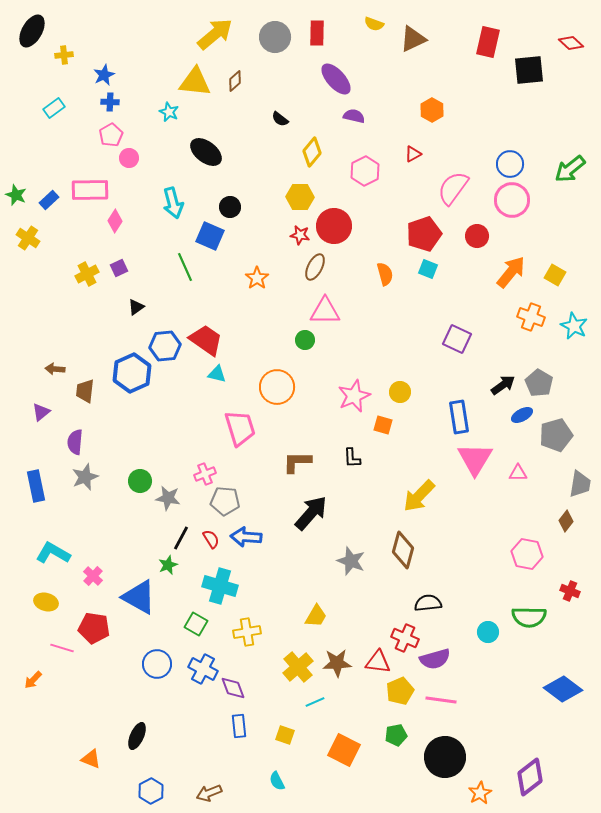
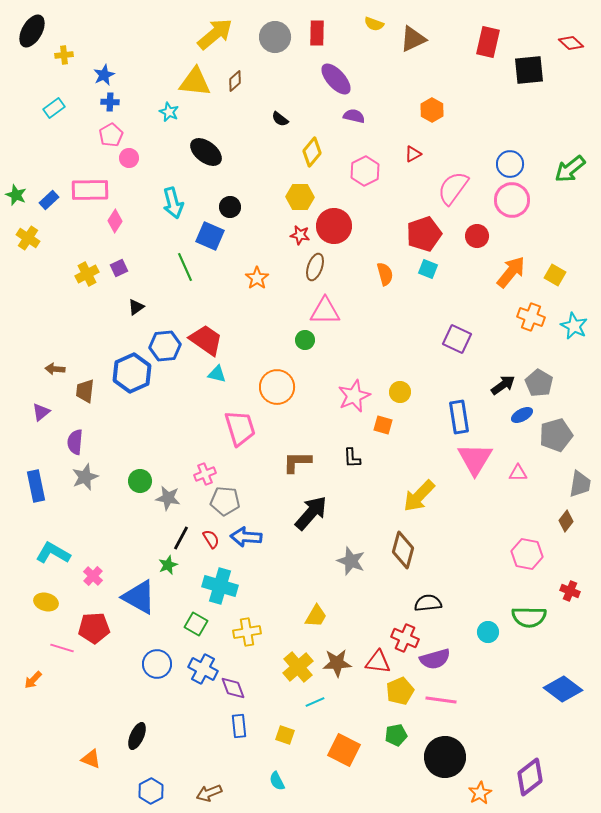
brown ellipse at (315, 267): rotated 8 degrees counterclockwise
red pentagon at (94, 628): rotated 12 degrees counterclockwise
